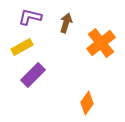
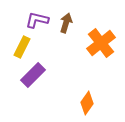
purple L-shape: moved 7 px right, 3 px down
yellow rectangle: rotated 35 degrees counterclockwise
